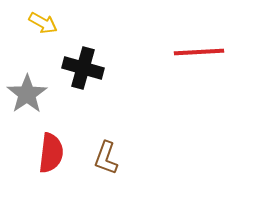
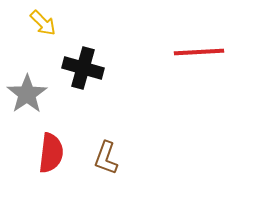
yellow arrow: rotated 16 degrees clockwise
